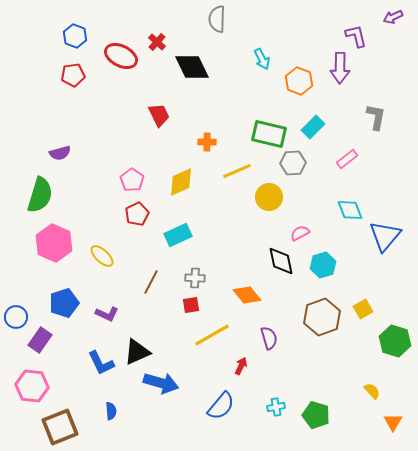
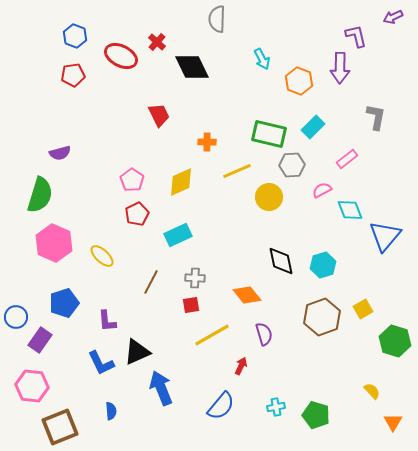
gray hexagon at (293, 163): moved 1 px left, 2 px down
pink semicircle at (300, 233): moved 22 px right, 43 px up
purple L-shape at (107, 314): moved 7 px down; rotated 60 degrees clockwise
purple semicircle at (269, 338): moved 5 px left, 4 px up
blue arrow at (161, 383): moved 5 px down; rotated 128 degrees counterclockwise
